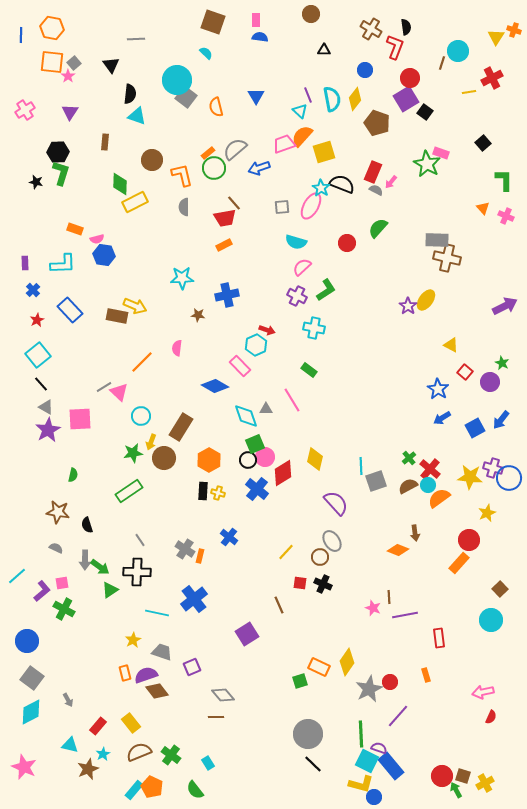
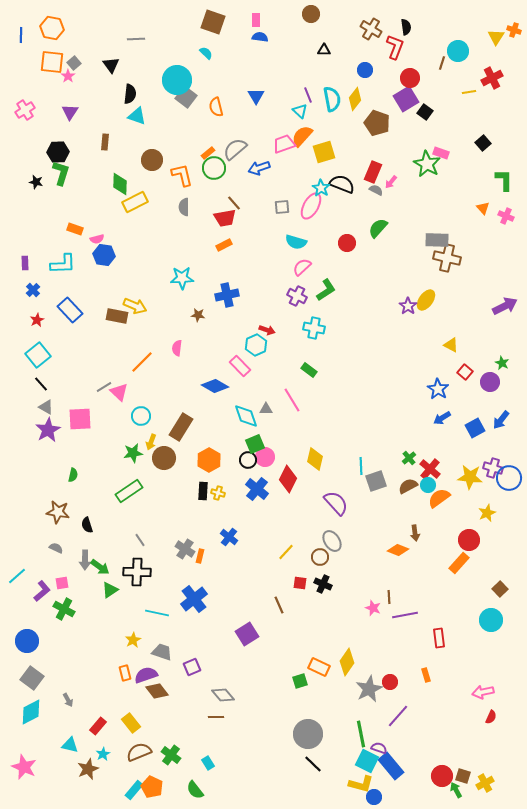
red diamond at (283, 473): moved 5 px right, 6 px down; rotated 32 degrees counterclockwise
green line at (361, 734): rotated 8 degrees counterclockwise
